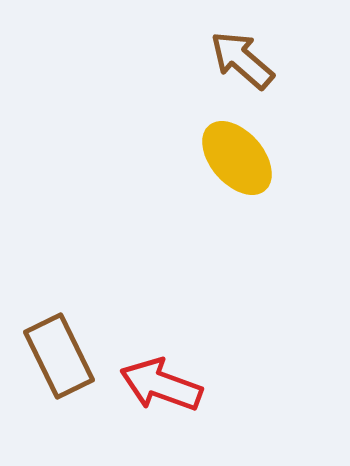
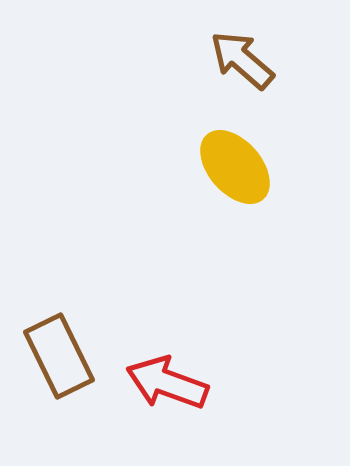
yellow ellipse: moved 2 px left, 9 px down
red arrow: moved 6 px right, 2 px up
